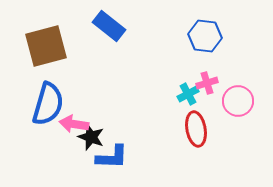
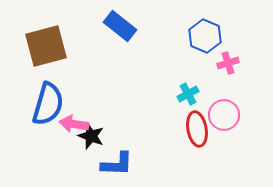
blue rectangle: moved 11 px right
blue hexagon: rotated 16 degrees clockwise
pink cross: moved 21 px right, 20 px up
pink circle: moved 14 px left, 14 px down
red ellipse: moved 1 px right
black star: moved 1 px up
blue L-shape: moved 5 px right, 7 px down
